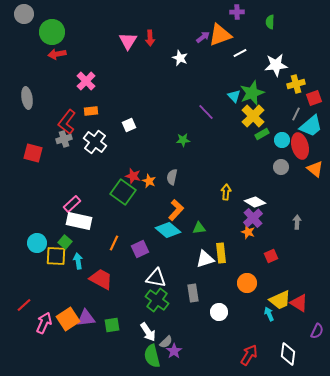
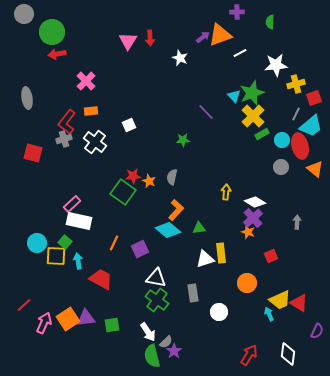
red star at (133, 176): rotated 21 degrees counterclockwise
